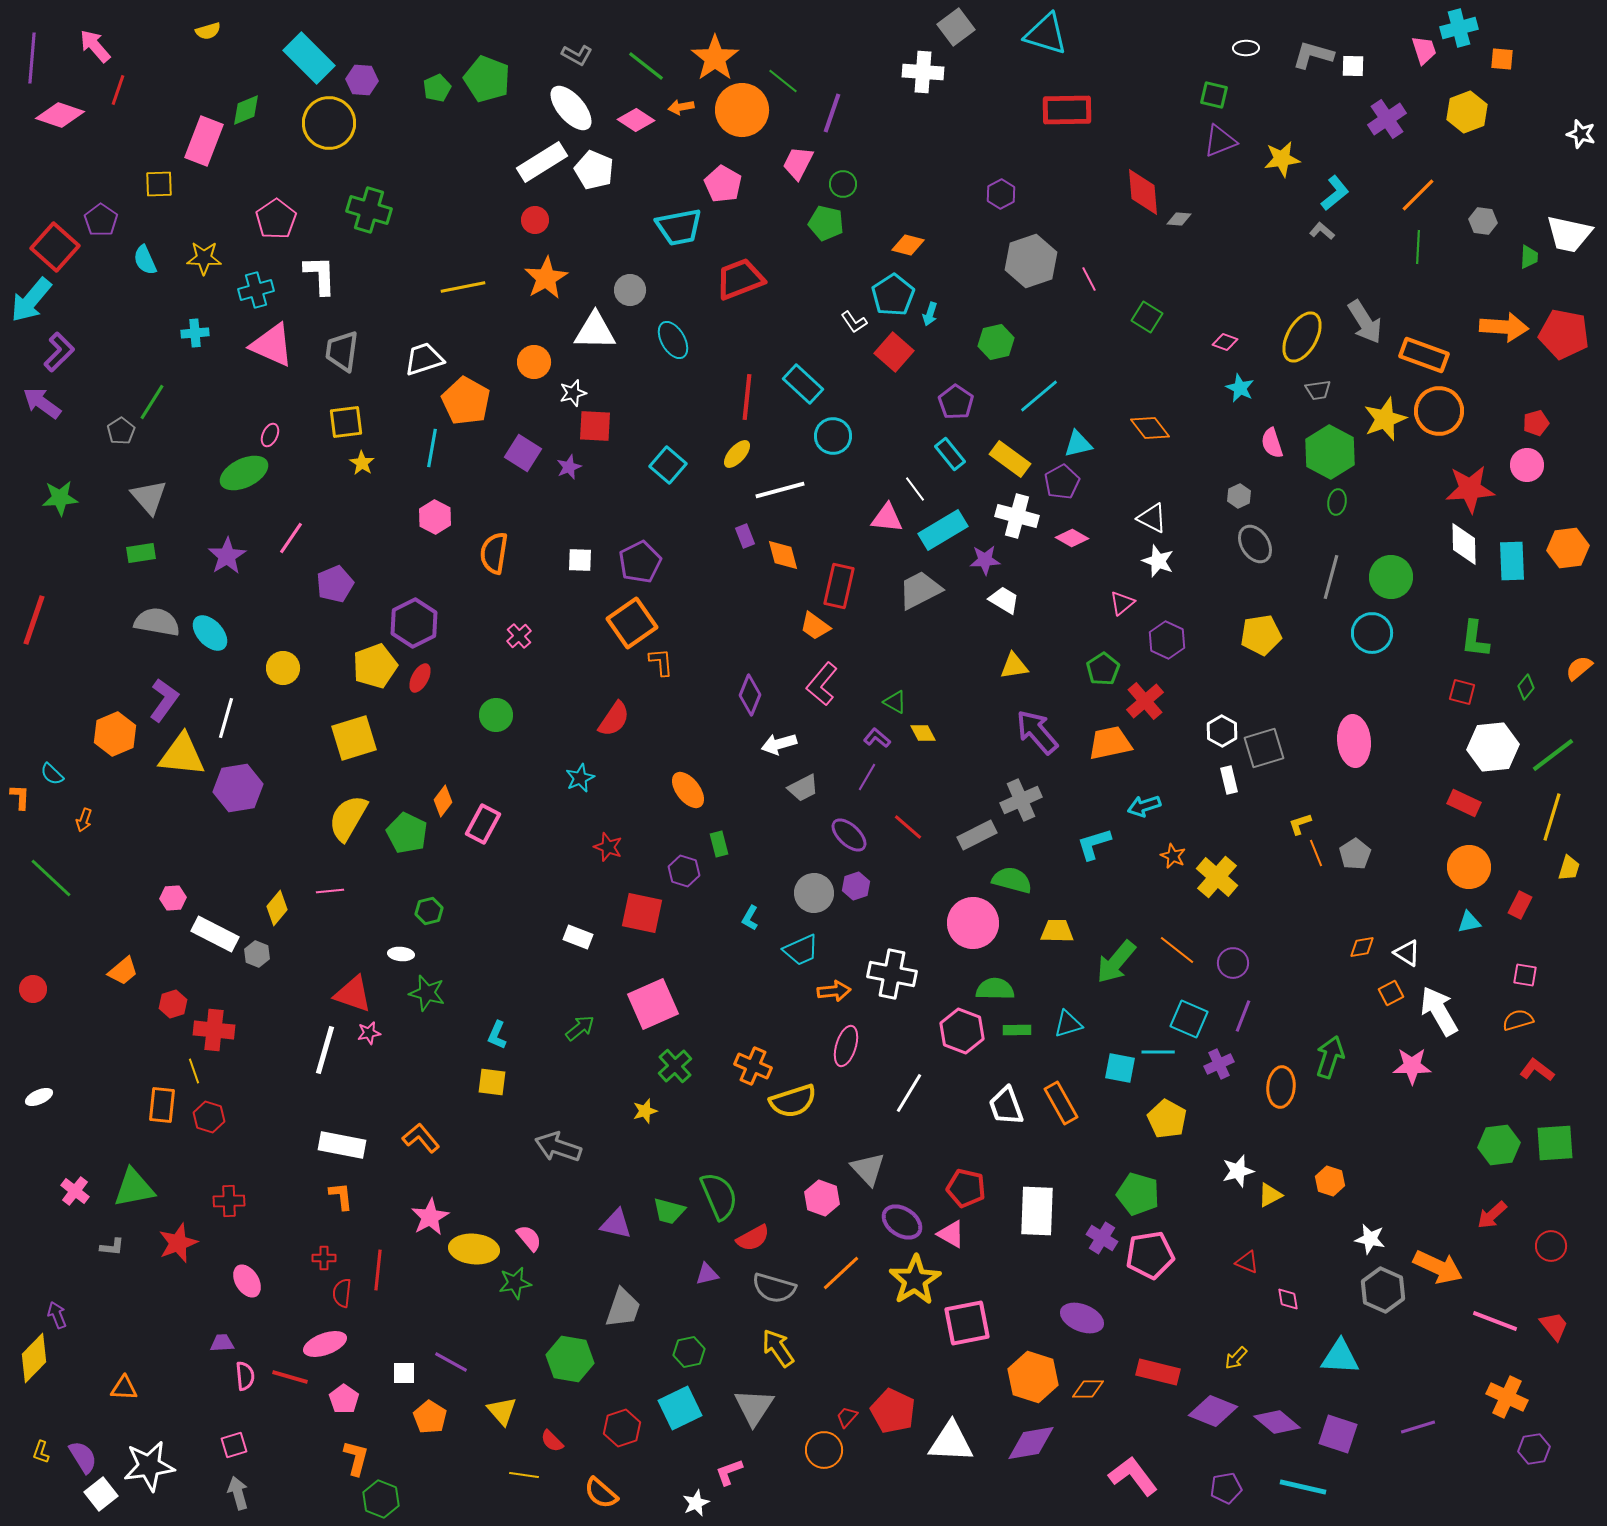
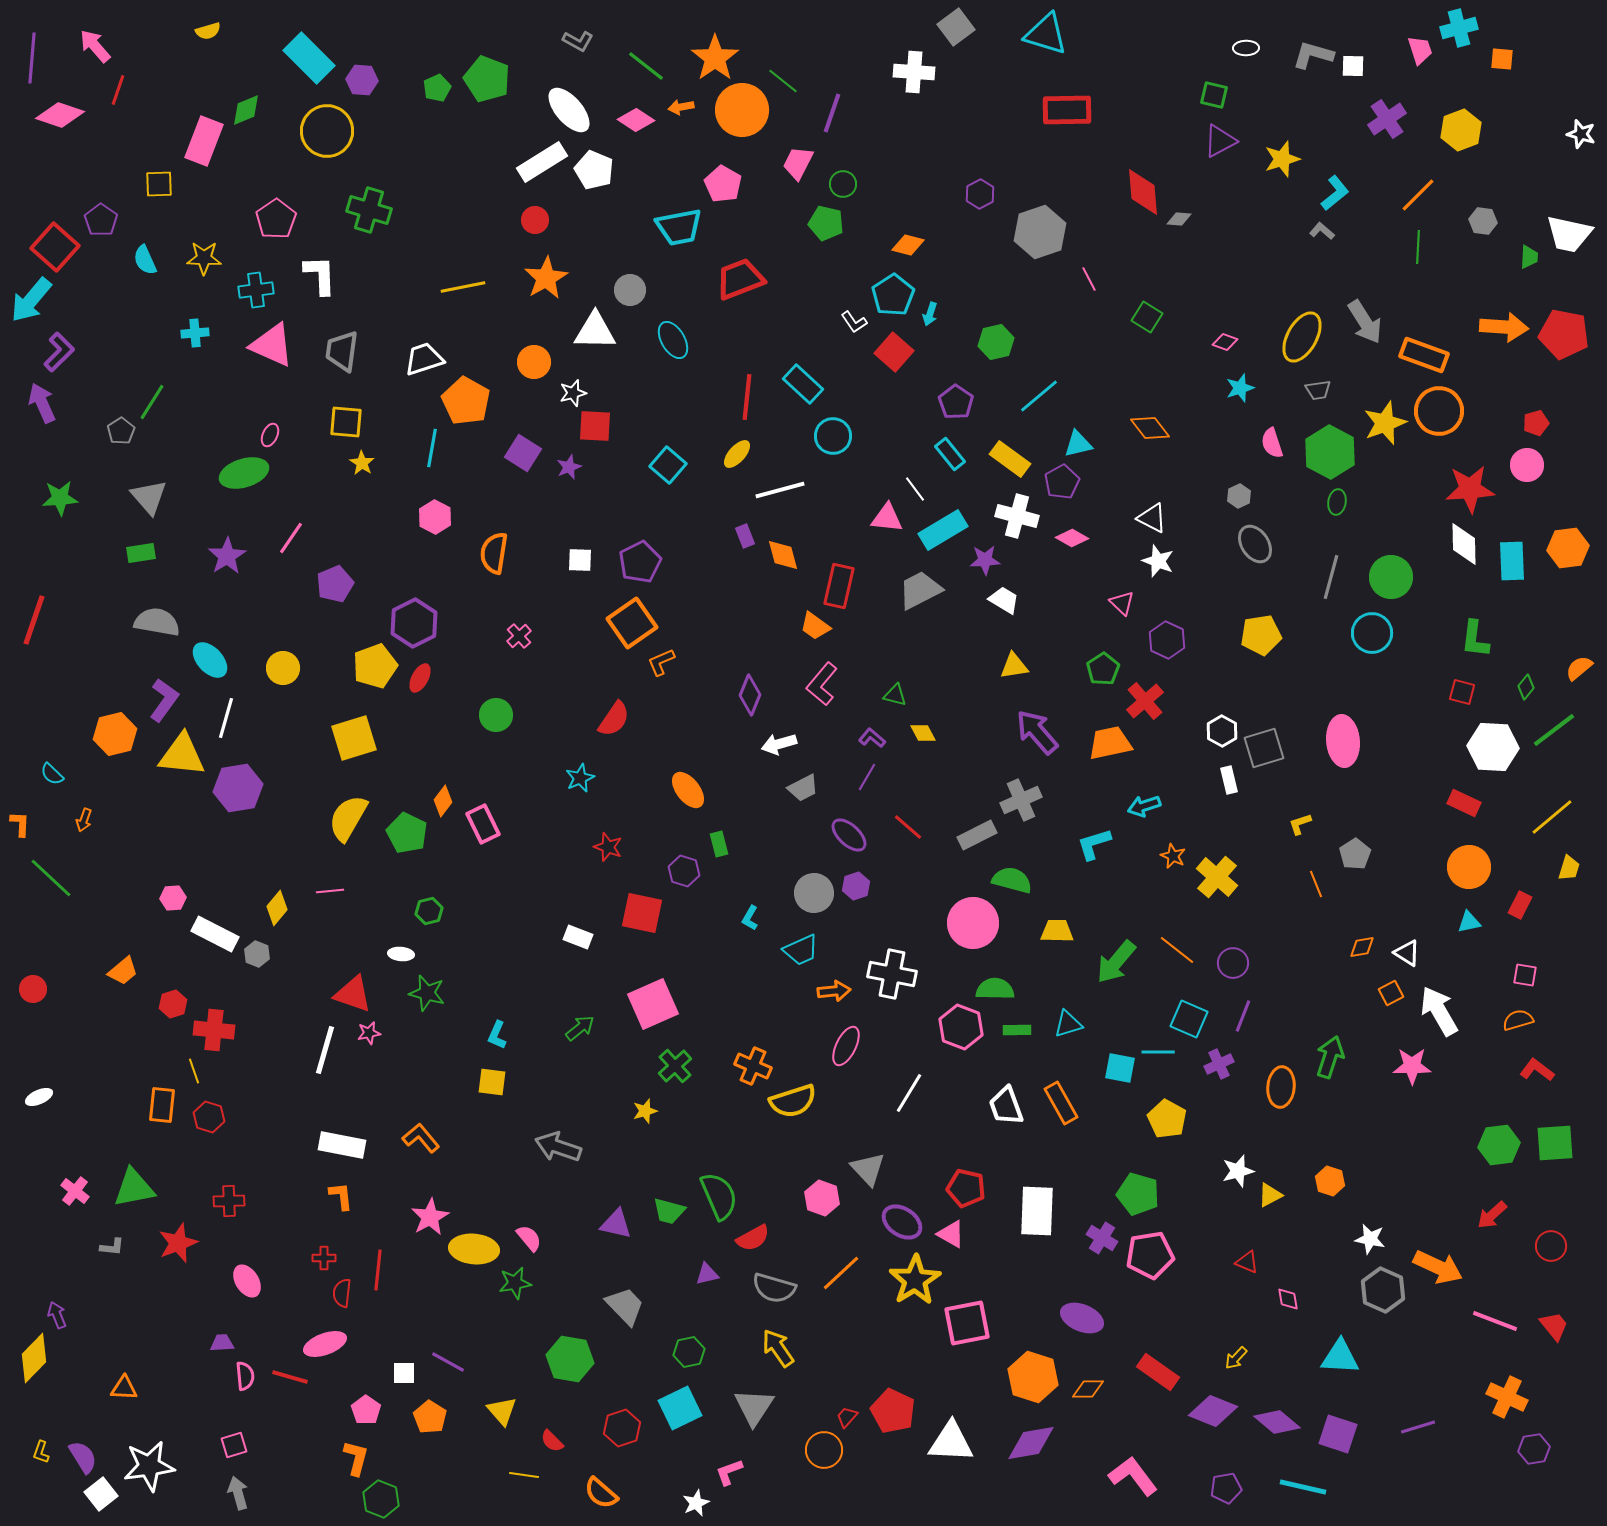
pink trapezoid at (1424, 50): moved 4 px left
gray L-shape at (577, 55): moved 1 px right, 14 px up
white cross at (923, 72): moved 9 px left
white ellipse at (571, 108): moved 2 px left, 2 px down
yellow hexagon at (1467, 112): moved 6 px left, 18 px down
yellow circle at (329, 123): moved 2 px left, 8 px down
purple triangle at (1220, 141): rotated 6 degrees counterclockwise
yellow star at (1282, 159): rotated 9 degrees counterclockwise
purple hexagon at (1001, 194): moved 21 px left
gray hexagon at (1031, 261): moved 9 px right, 29 px up
cyan cross at (256, 290): rotated 8 degrees clockwise
cyan star at (1240, 388): rotated 28 degrees clockwise
purple arrow at (42, 403): rotated 30 degrees clockwise
yellow star at (1385, 419): moved 4 px down
yellow square at (346, 422): rotated 12 degrees clockwise
green ellipse at (244, 473): rotated 9 degrees clockwise
pink triangle at (1122, 603): rotated 36 degrees counterclockwise
cyan ellipse at (210, 633): moved 27 px down
orange L-shape at (661, 662): rotated 108 degrees counterclockwise
green triangle at (895, 702): moved 7 px up; rotated 15 degrees counterclockwise
orange hexagon at (115, 734): rotated 9 degrees clockwise
purple L-shape at (877, 738): moved 5 px left
pink ellipse at (1354, 741): moved 11 px left
white hexagon at (1493, 747): rotated 9 degrees clockwise
green line at (1553, 755): moved 1 px right, 25 px up
orange L-shape at (20, 797): moved 27 px down
yellow line at (1552, 817): rotated 33 degrees clockwise
pink rectangle at (483, 824): rotated 54 degrees counterclockwise
orange line at (1316, 853): moved 31 px down
pink hexagon at (962, 1031): moved 1 px left, 4 px up
pink ellipse at (846, 1046): rotated 9 degrees clockwise
gray trapezoid at (623, 1308): moved 2 px right, 2 px up; rotated 63 degrees counterclockwise
purple line at (451, 1362): moved 3 px left
red rectangle at (1158, 1372): rotated 21 degrees clockwise
pink pentagon at (344, 1399): moved 22 px right, 11 px down
